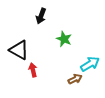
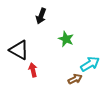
green star: moved 2 px right
